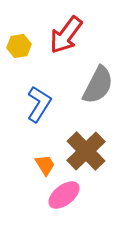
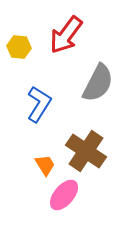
yellow hexagon: moved 1 px down; rotated 15 degrees clockwise
gray semicircle: moved 2 px up
brown cross: rotated 12 degrees counterclockwise
pink ellipse: rotated 12 degrees counterclockwise
